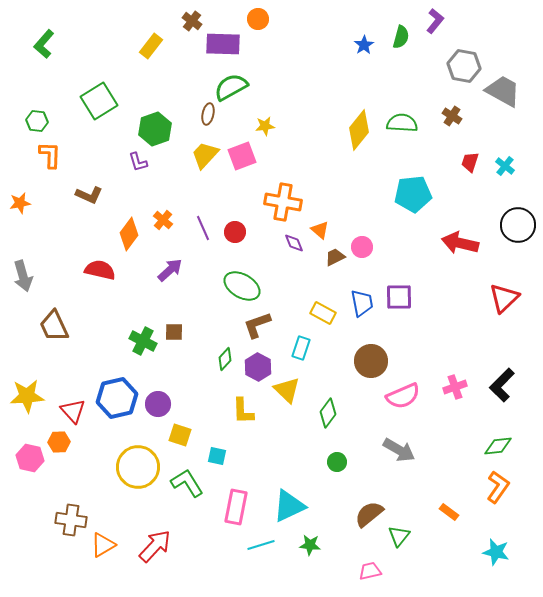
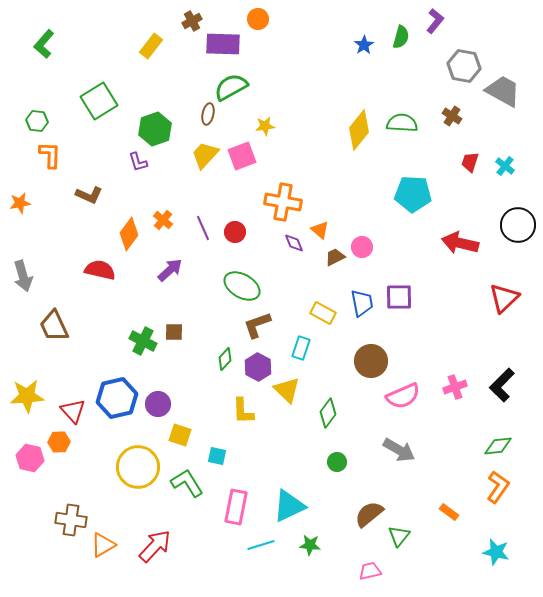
brown cross at (192, 21): rotated 24 degrees clockwise
cyan pentagon at (413, 194): rotated 9 degrees clockwise
